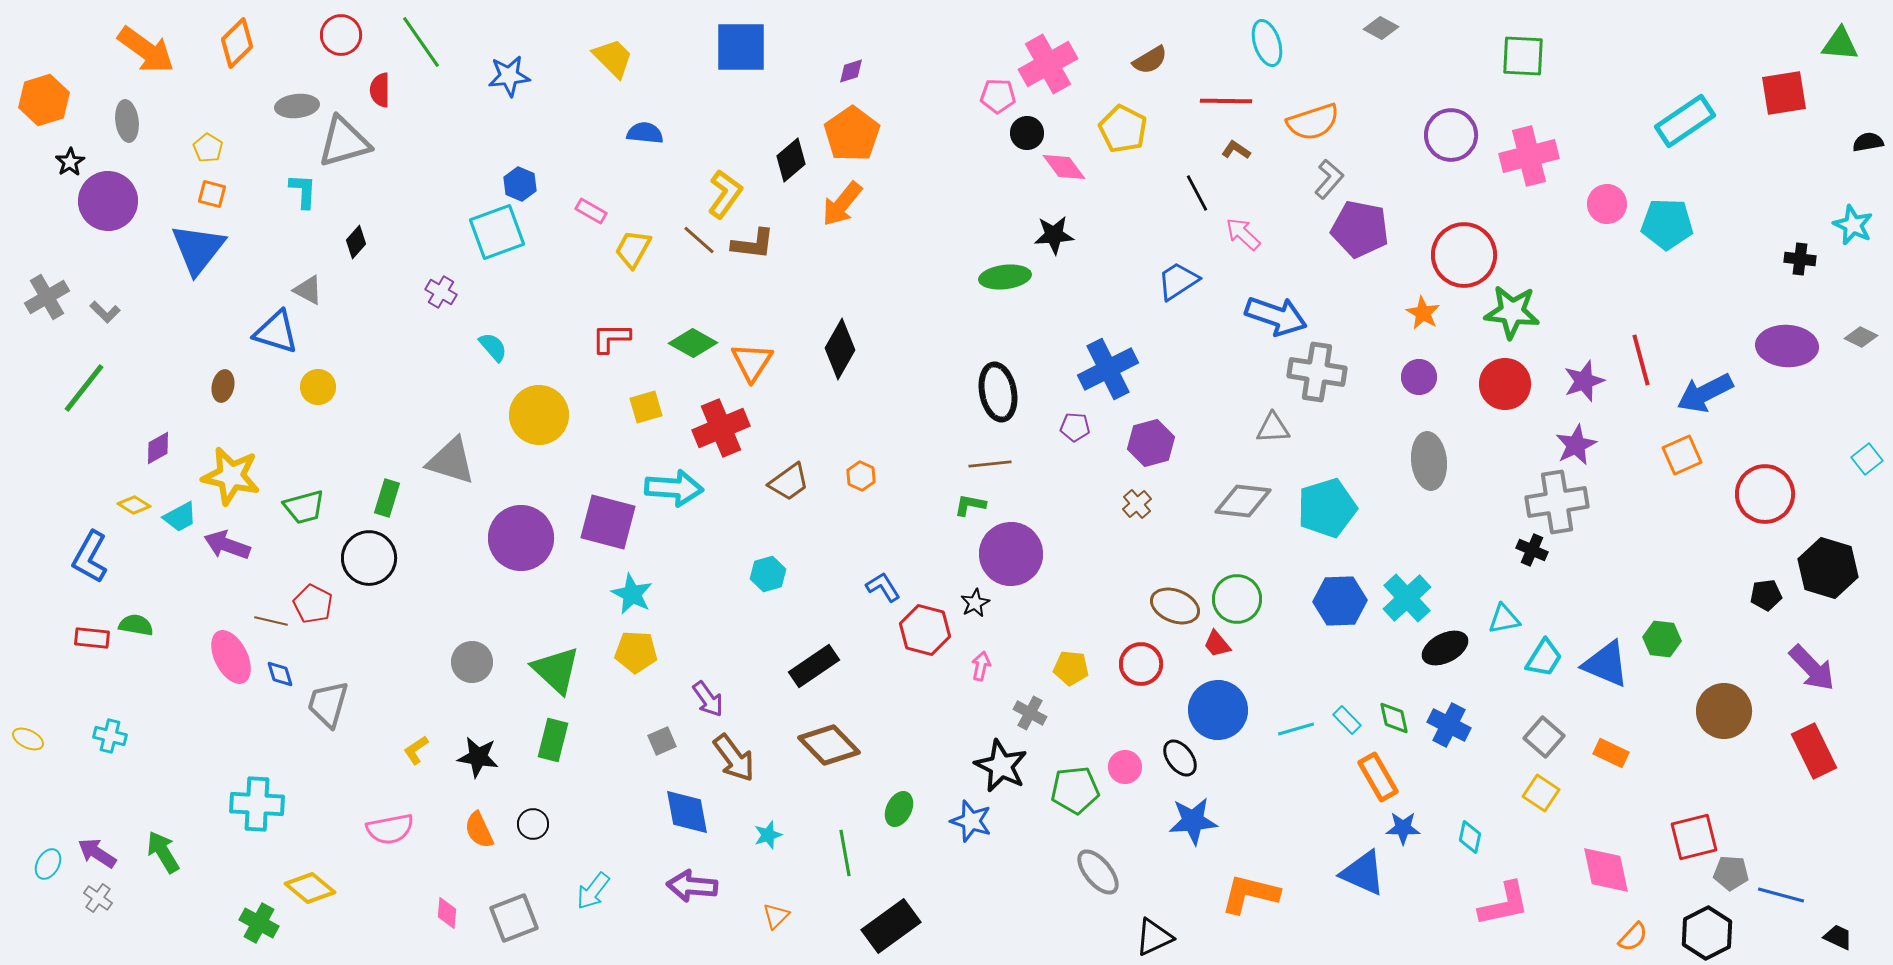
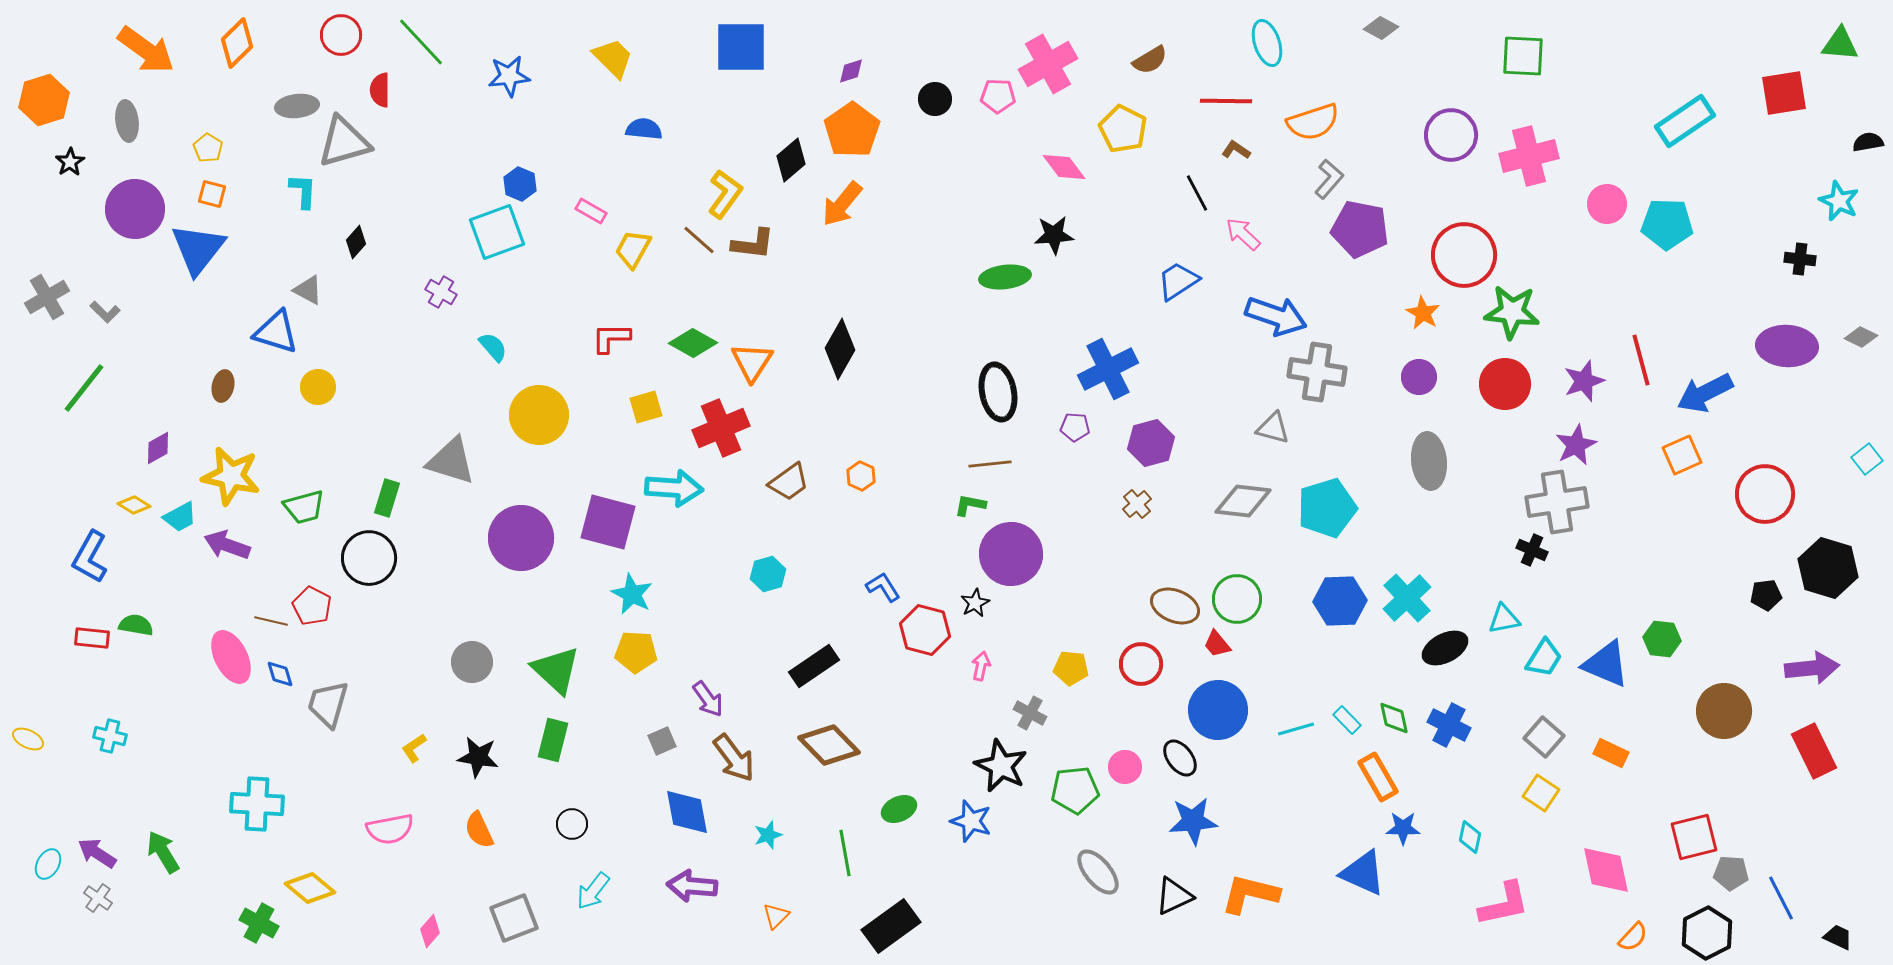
green line at (421, 42): rotated 8 degrees counterclockwise
blue semicircle at (645, 133): moved 1 px left, 4 px up
black circle at (1027, 133): moved 92 px left, 34 px up
orange pentagon at (852, 134): moved 4 px up
purple circle at (108, 201): moved 27 px right, 8 px down
cyan star at (1853, 225): moved 14 px left, 24 px up
gray triangle at (1273, 428): rotated 18 degrees clockwise
red pentagon at (313, 604): moved 1 px left, 2 px down
purple arrow at (1812, 668): rotated 52 degrees counterclockwise
yellow L-shape at (416, 750): moved 2 px left, 2 px up
green ellipse at (899, 809): rotated 40 degrees clockwise
black circle at (533, 824): moved 39 px right
blue line at (1781, 895): moved 3 px down; rotated 48 degrees clockwise
pink diamond at (447, 913): moved 17 px left, 18 px down; rotated 36 degrees clockwise
black triangle at (1154, 937): moved 20 px right, 41 px up
